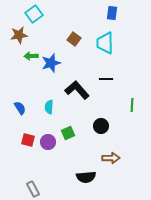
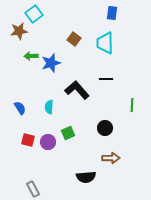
brown star: moved 4 px up
black circle: moved 4 px right, 2 px down
